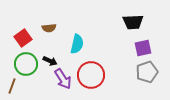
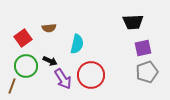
green circle: moved 2 px down
